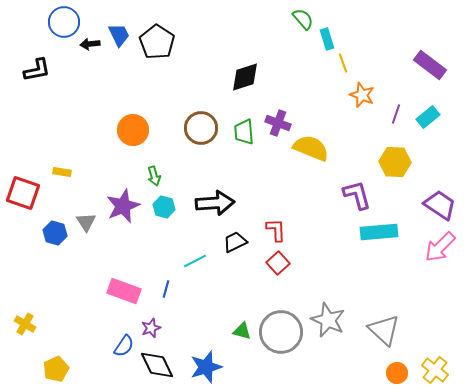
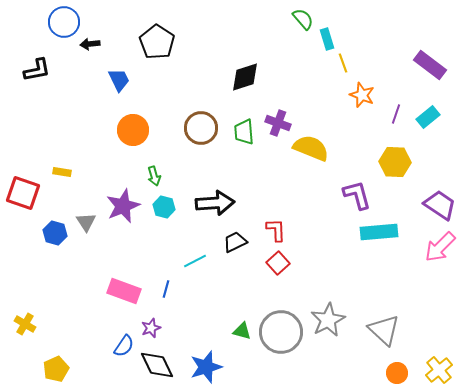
blue trapezoid at (119, 35): moved 45 px down
gray star at (328, 320): rotated 20 degrees clockwise
yellow cross at (435, 370): moved 4 px right; rotated 12 degrees clockwise
